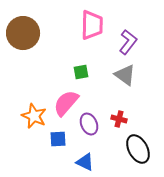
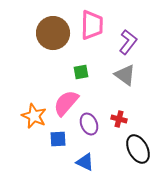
brown circle: moved 30 px right
